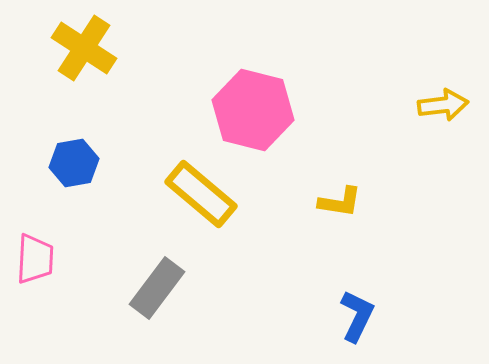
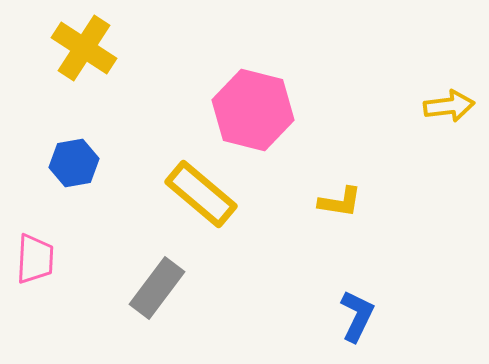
yellow arrow: moved 6 px right, 1 px down
